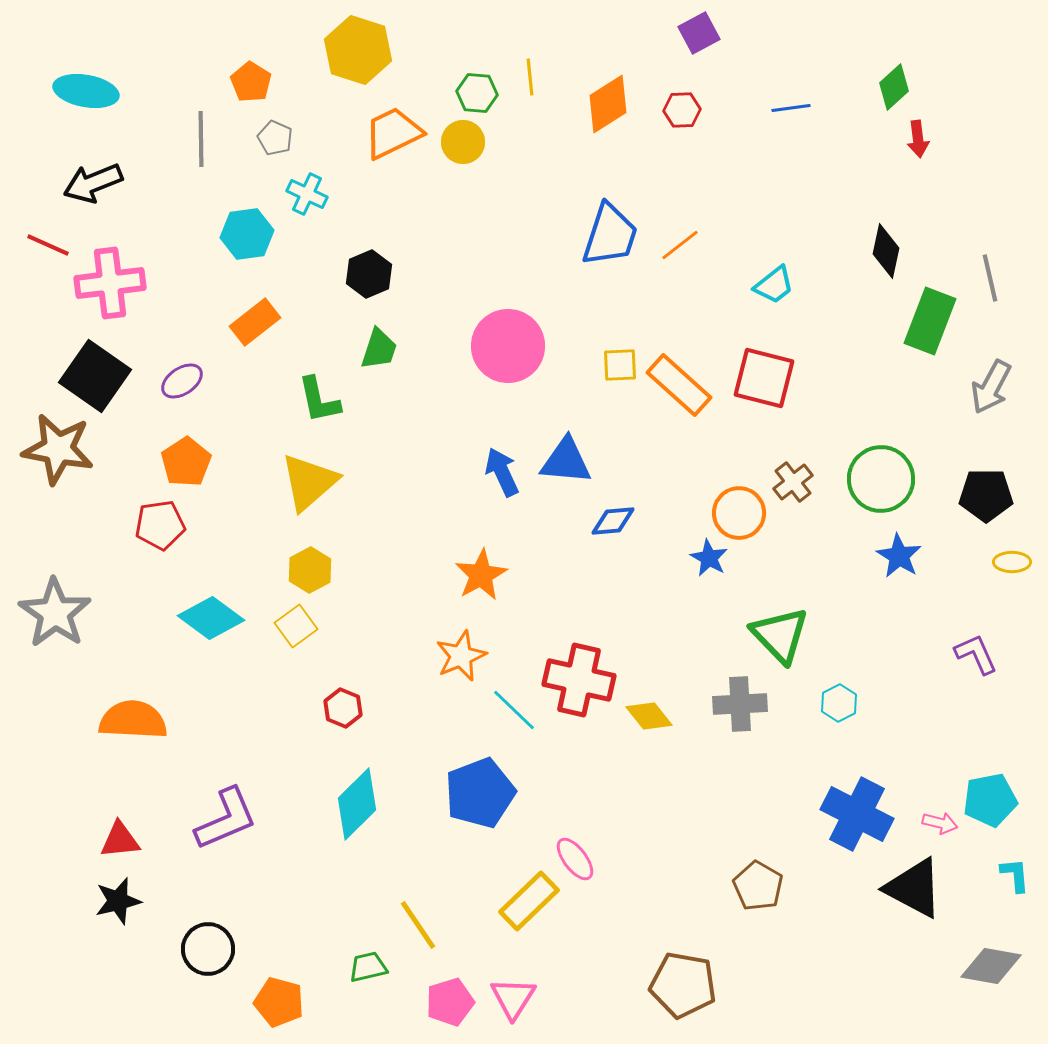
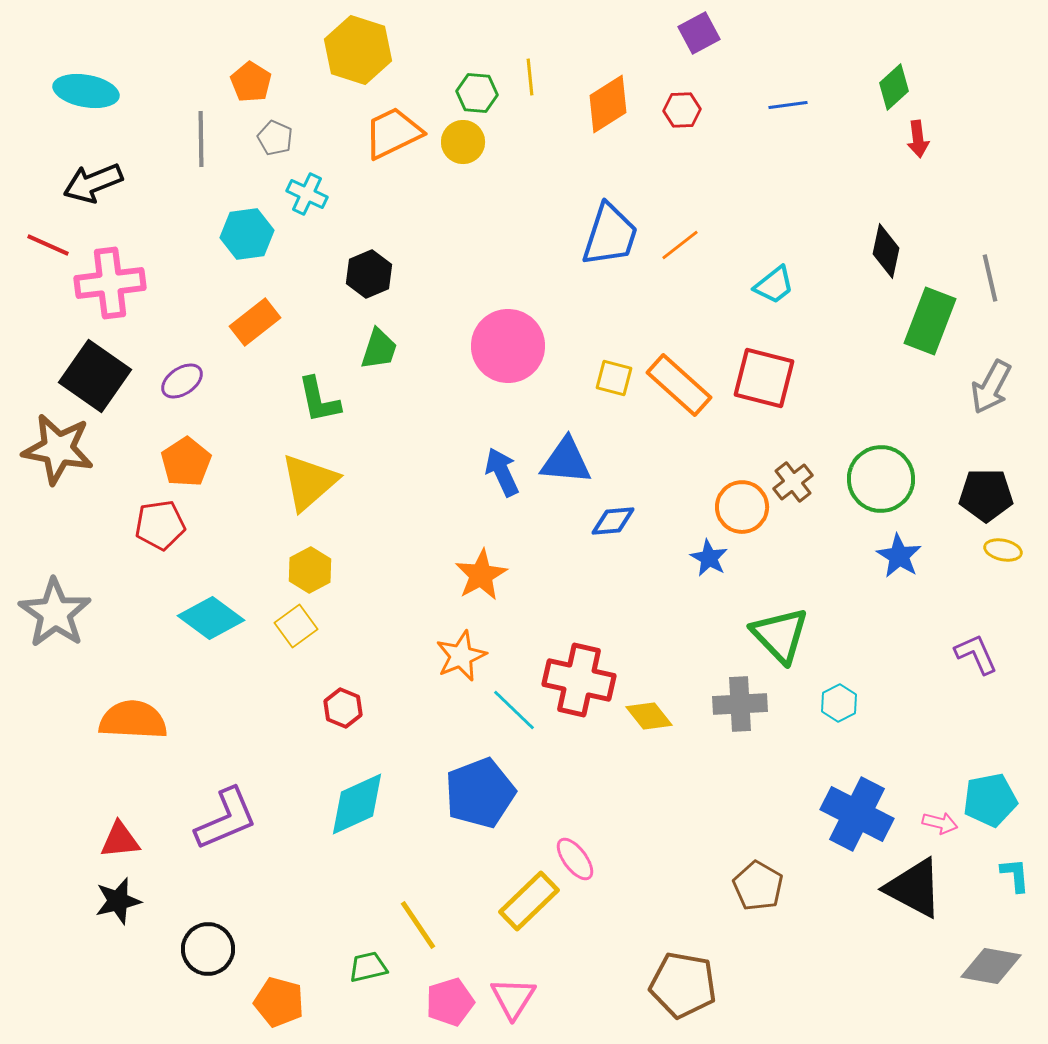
blue line at (791, 108): moved 3 px left, 3 px up
yellow square at (620, 365): moved 6 px left, 13 px down; rotated 18 degrees clockwise
orange circle at (739, 513): moved 3 px right, 6 px up
yellow ellipse at (1012, 562): moved 9 px left, 12 px up; rotated 12 degrees clockwise
cyan diamond at (357, 804): rotated 20 degrees clockwise
